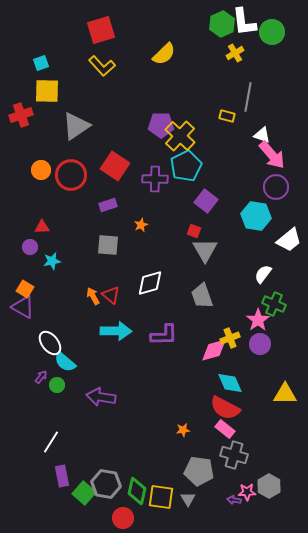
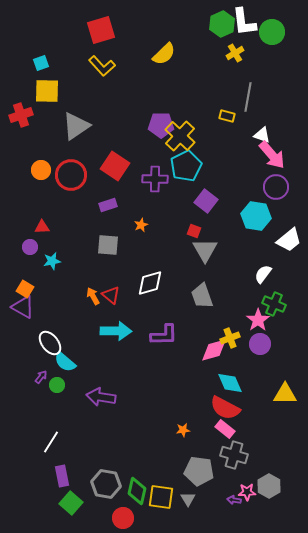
green square at (84, 493): moved 13 px left, 10 px down
